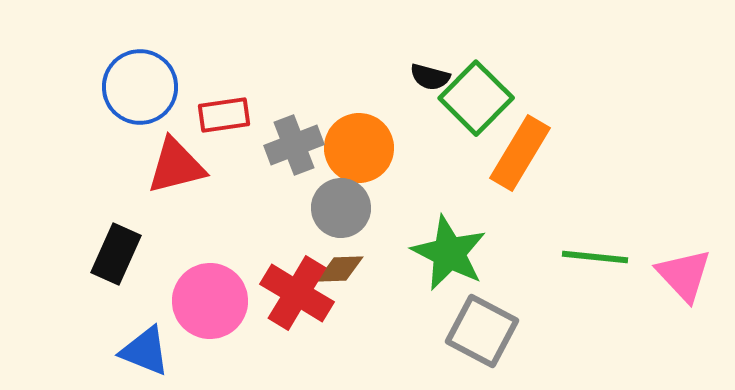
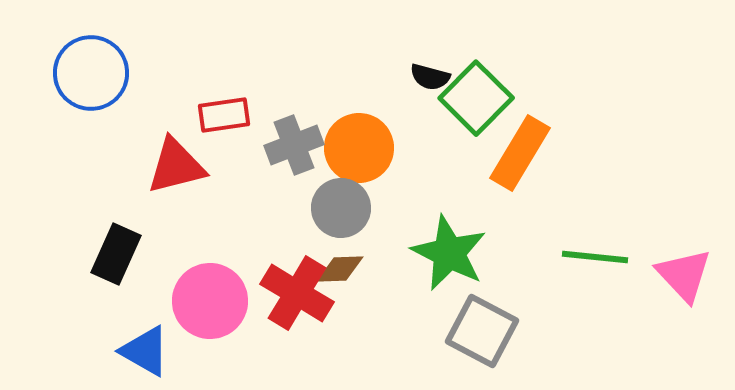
blue circle: moved 49 px left, 14 px up
blue triangle: rotated 8 degrees clockwise
